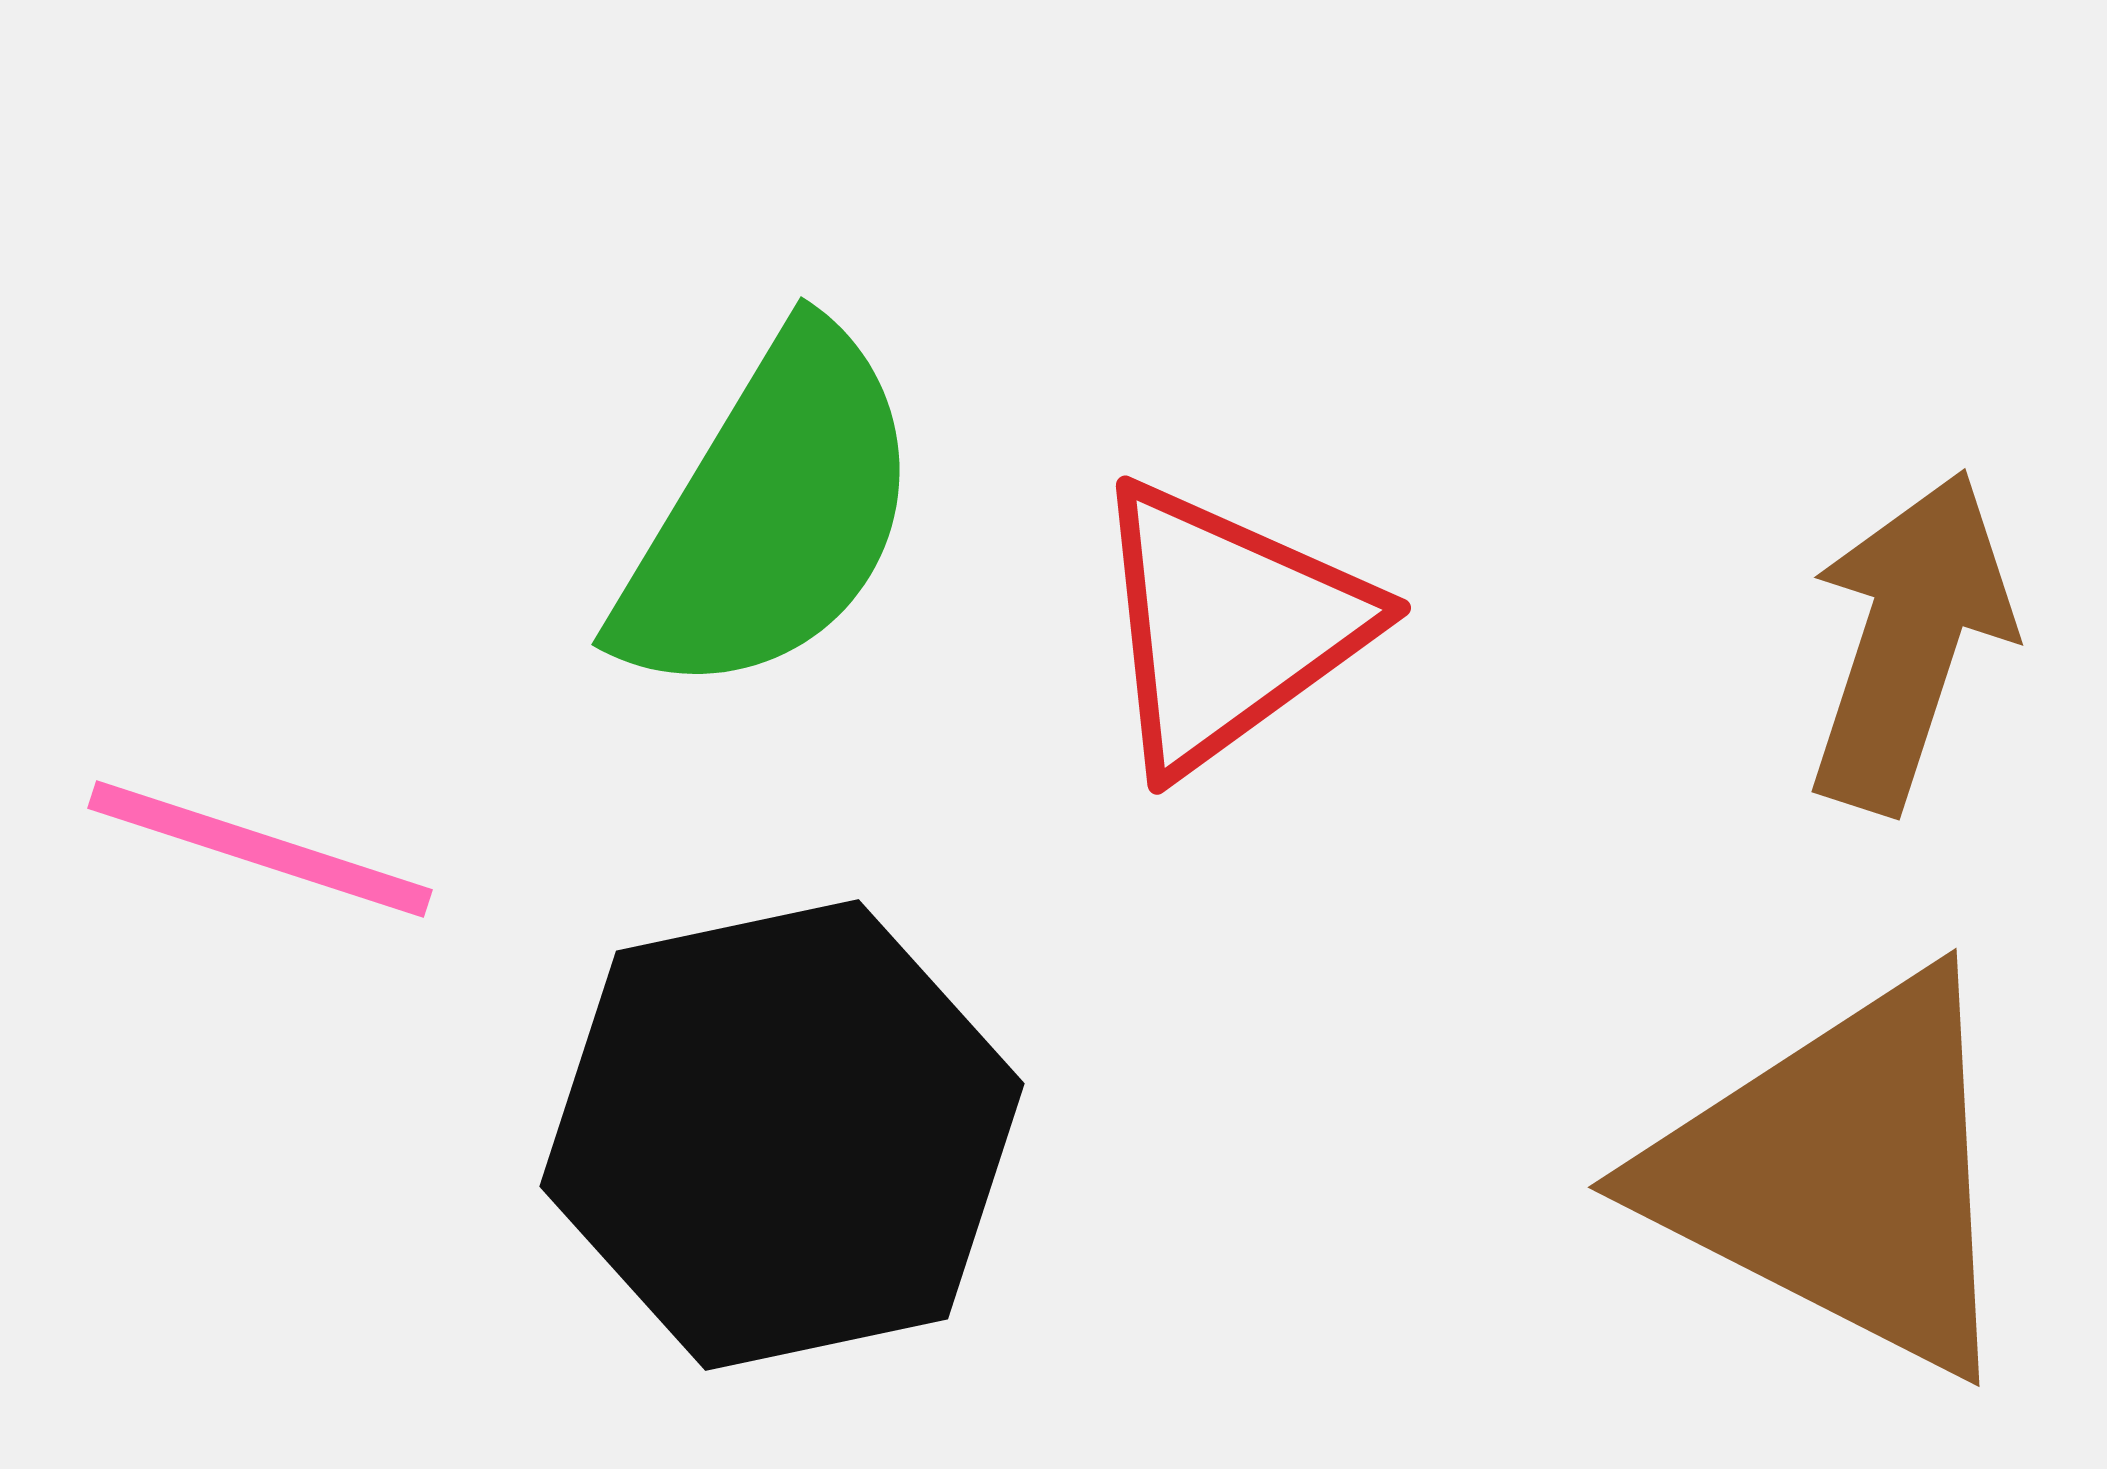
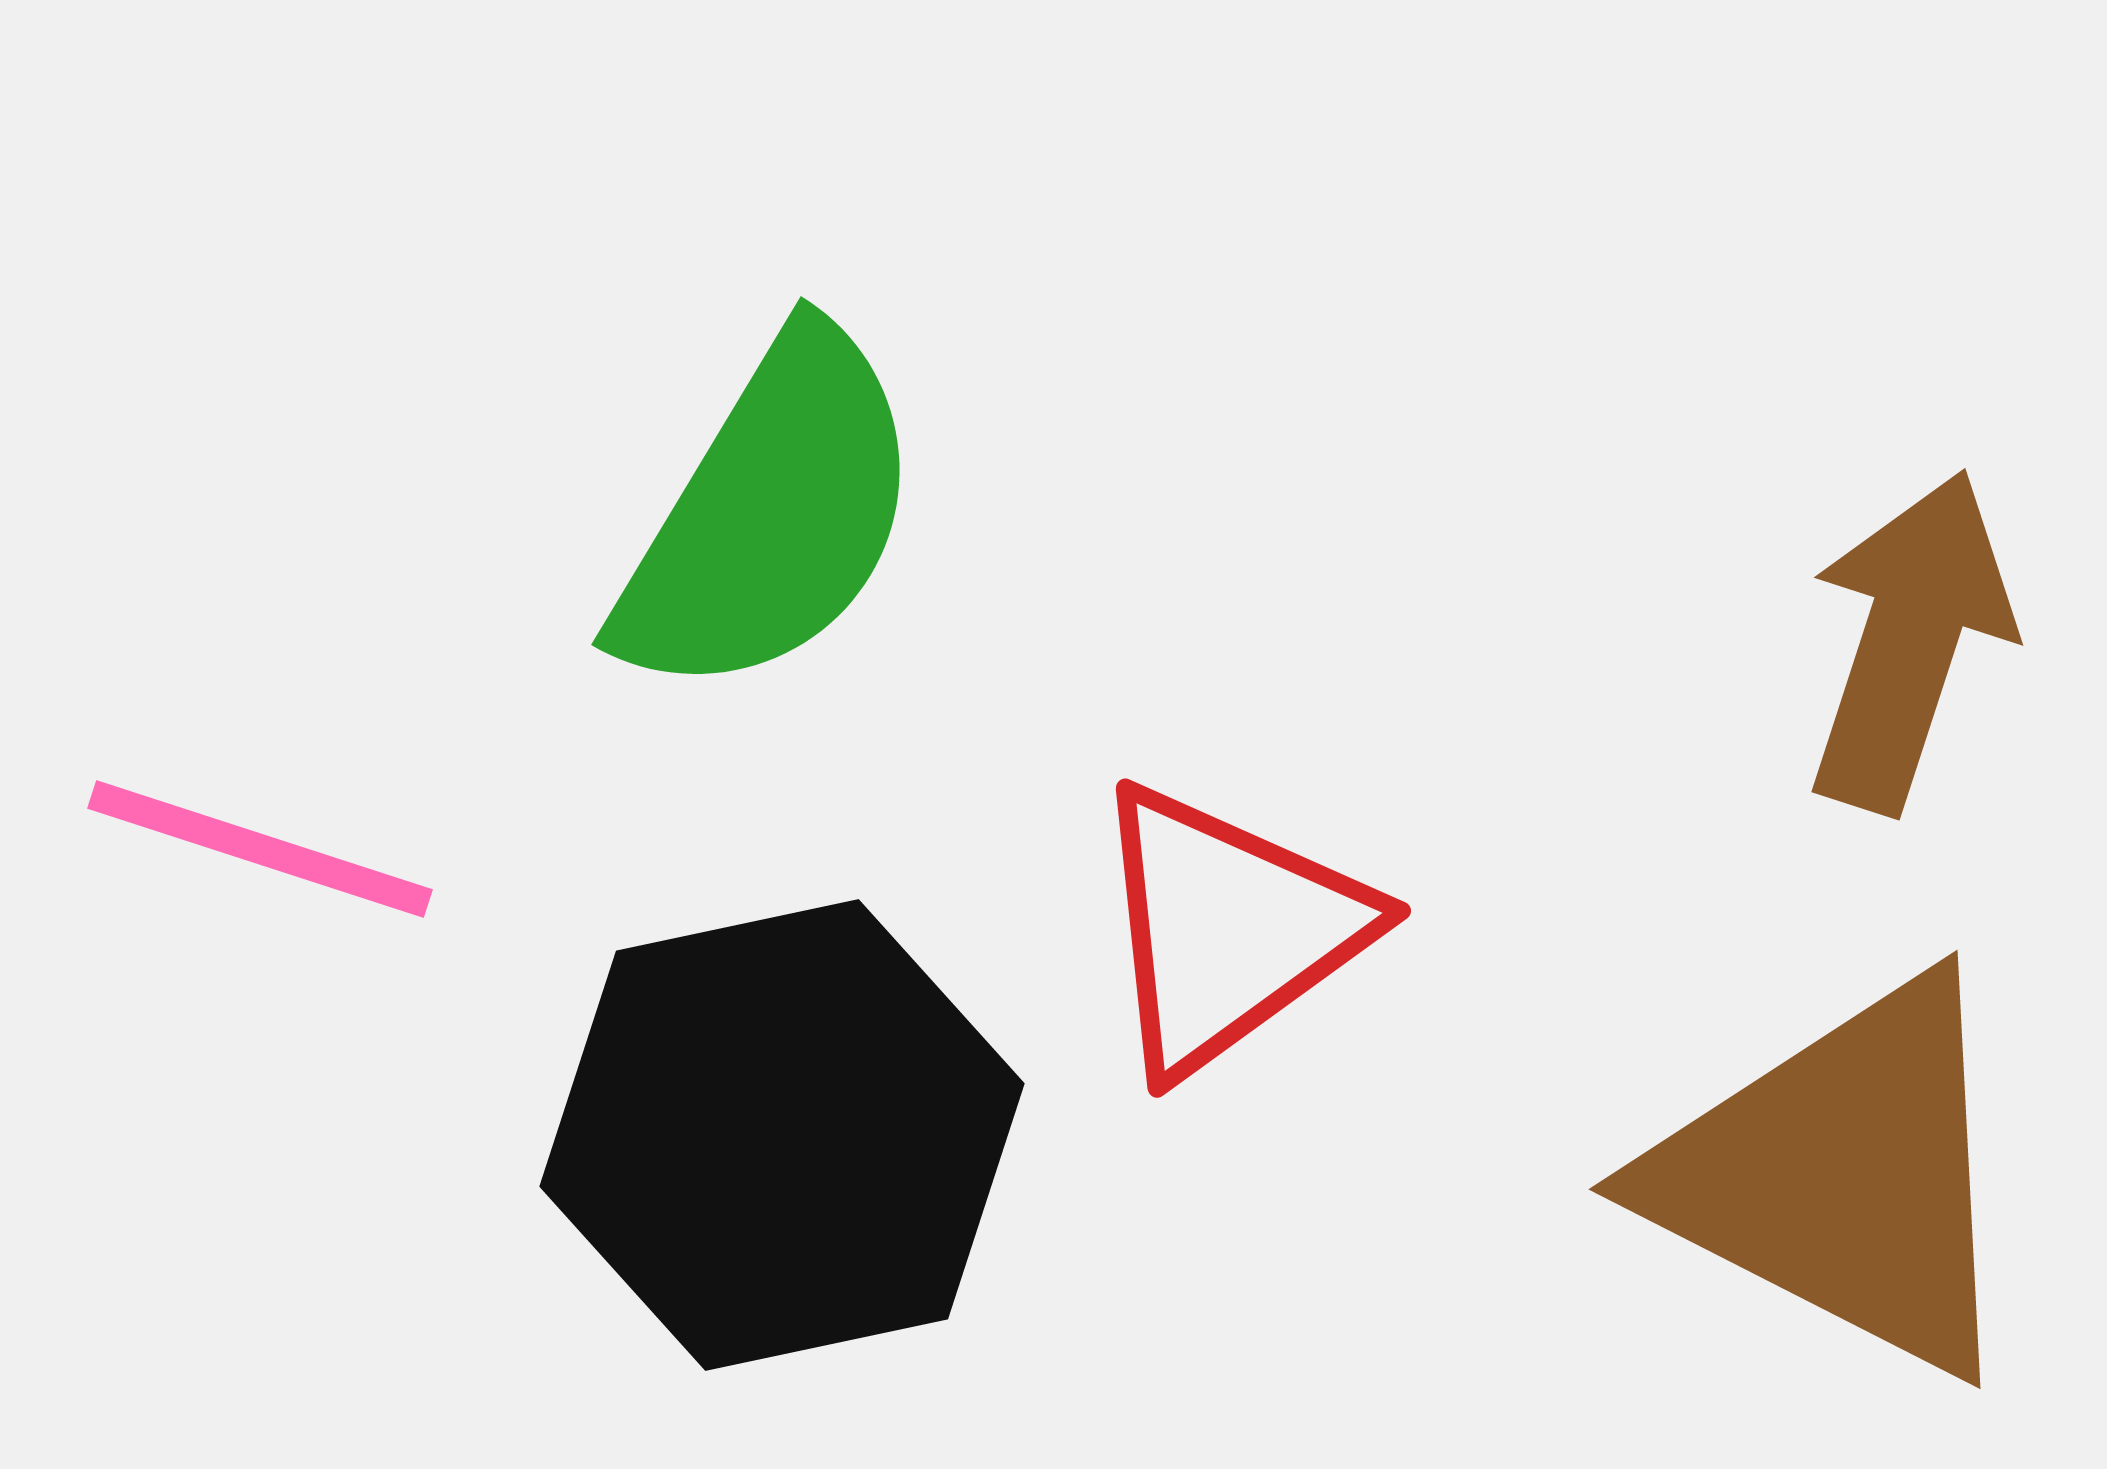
red triangle: moved 303 px down
brown triangle: moved 1 px right, 2 px down
